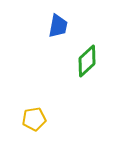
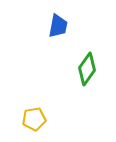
green diamond: moved 8 px down; rotated 12 degrees counterclockwise
